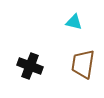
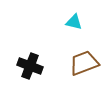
brown trapezoid: moved 1 px right, 1 px up; rotated 60 degrees clockwise
